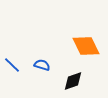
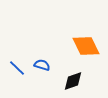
blue line: moved 5 px right, 3 px down
